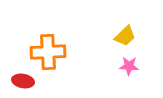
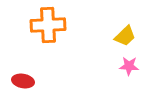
orange cross: moved 27 px up
